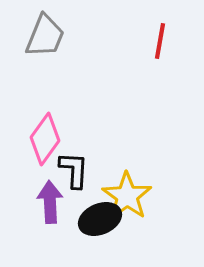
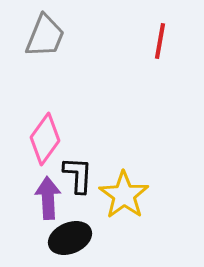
black L-shape: moved 4 px right, 5 px down
yellow star: moved 3 px left, 1 px up
purple arrow: moved 2 px left, 4 px up
black ellipse: moved 30 px left, 19 px down
